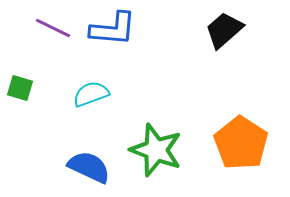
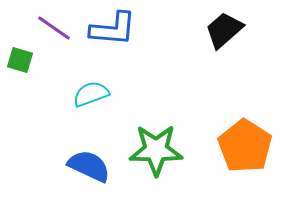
purple line: moved 1 px right; rotated 9 degrees clockwise
green square: moved 28 px up
orange pentagon: moved 4 px right, 3 px down
green star: rotated 20 degrees counterclockwise
blue semicircle: moved 1 px up
